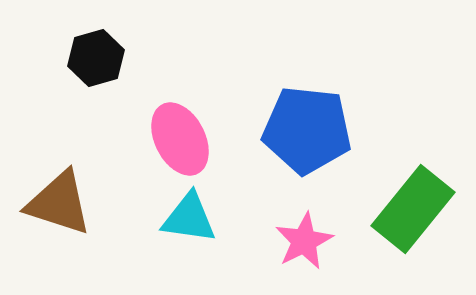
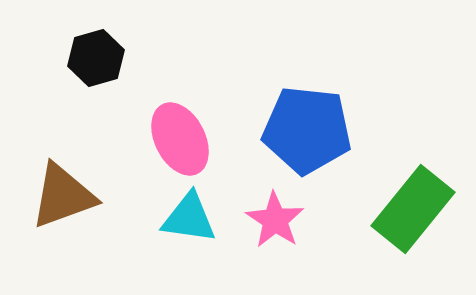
brown triangle: moved 4 px right, 7 px up; rotated 38 degrees counterclockwise
pink star: moved 29 px left, 21 px up; rotated 12 degrees counterclockwise
